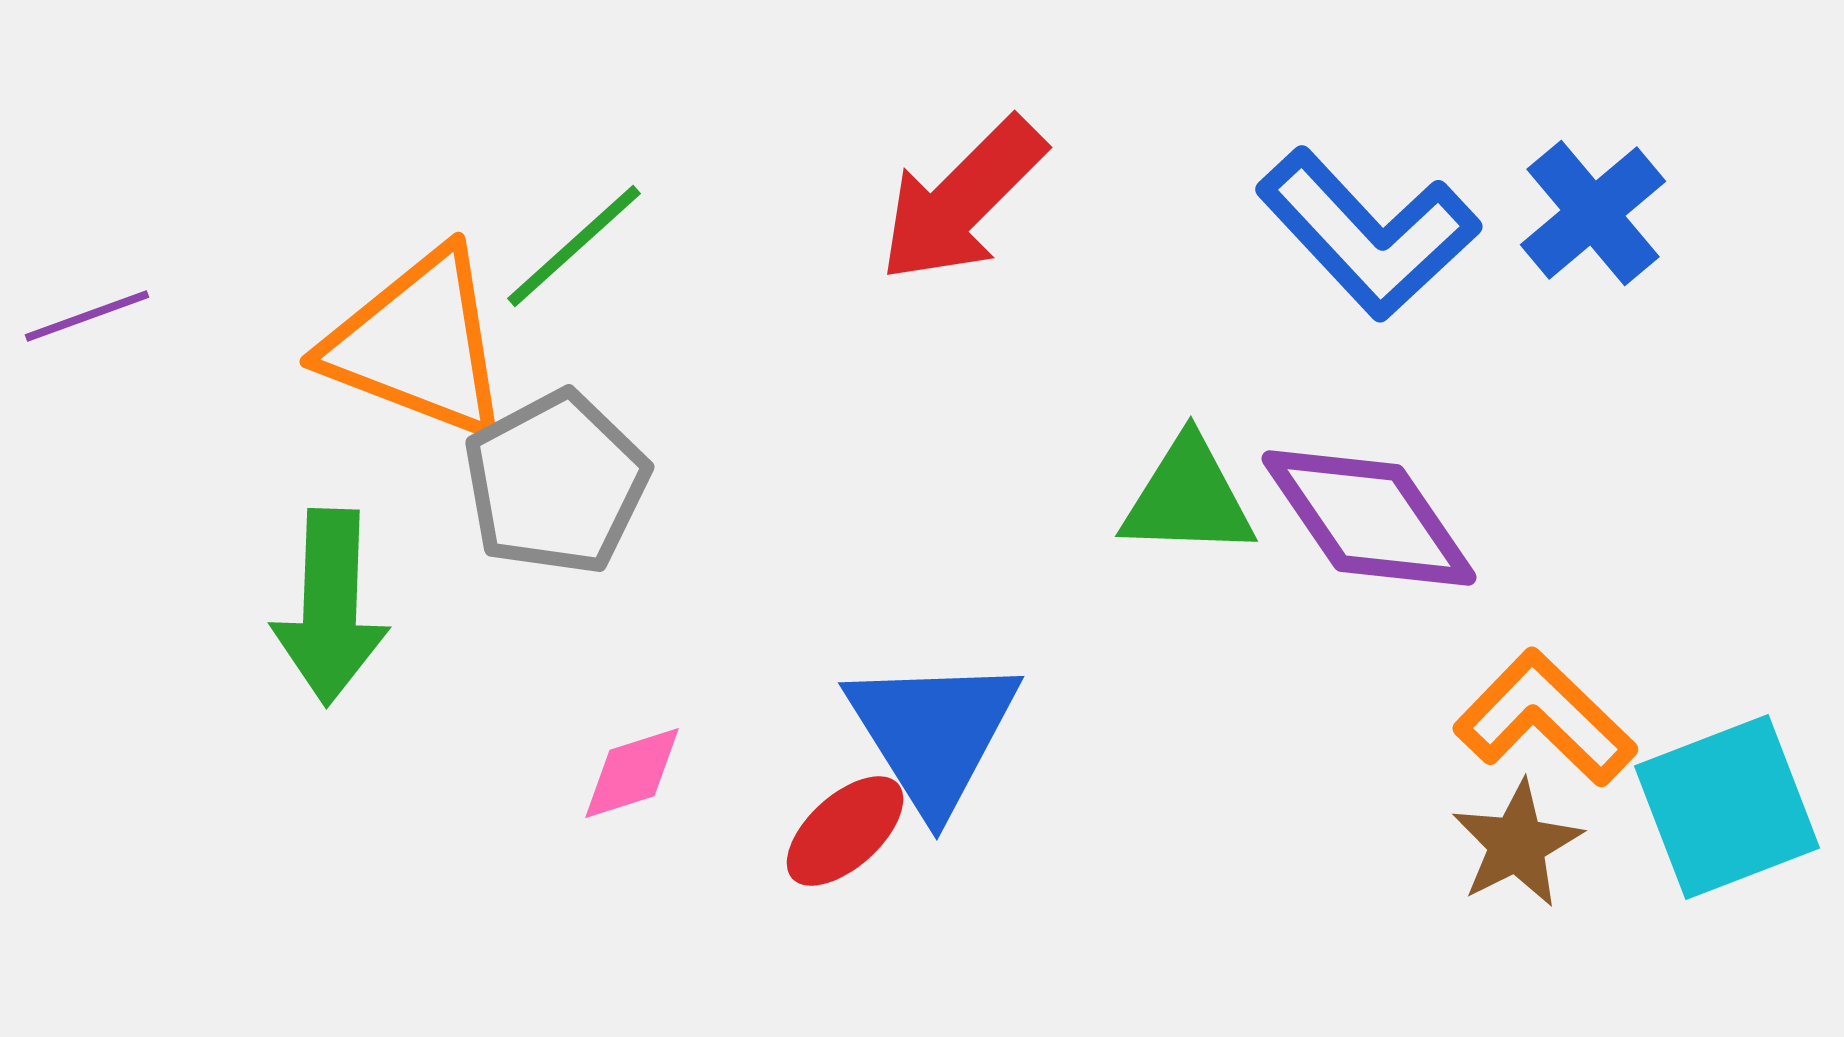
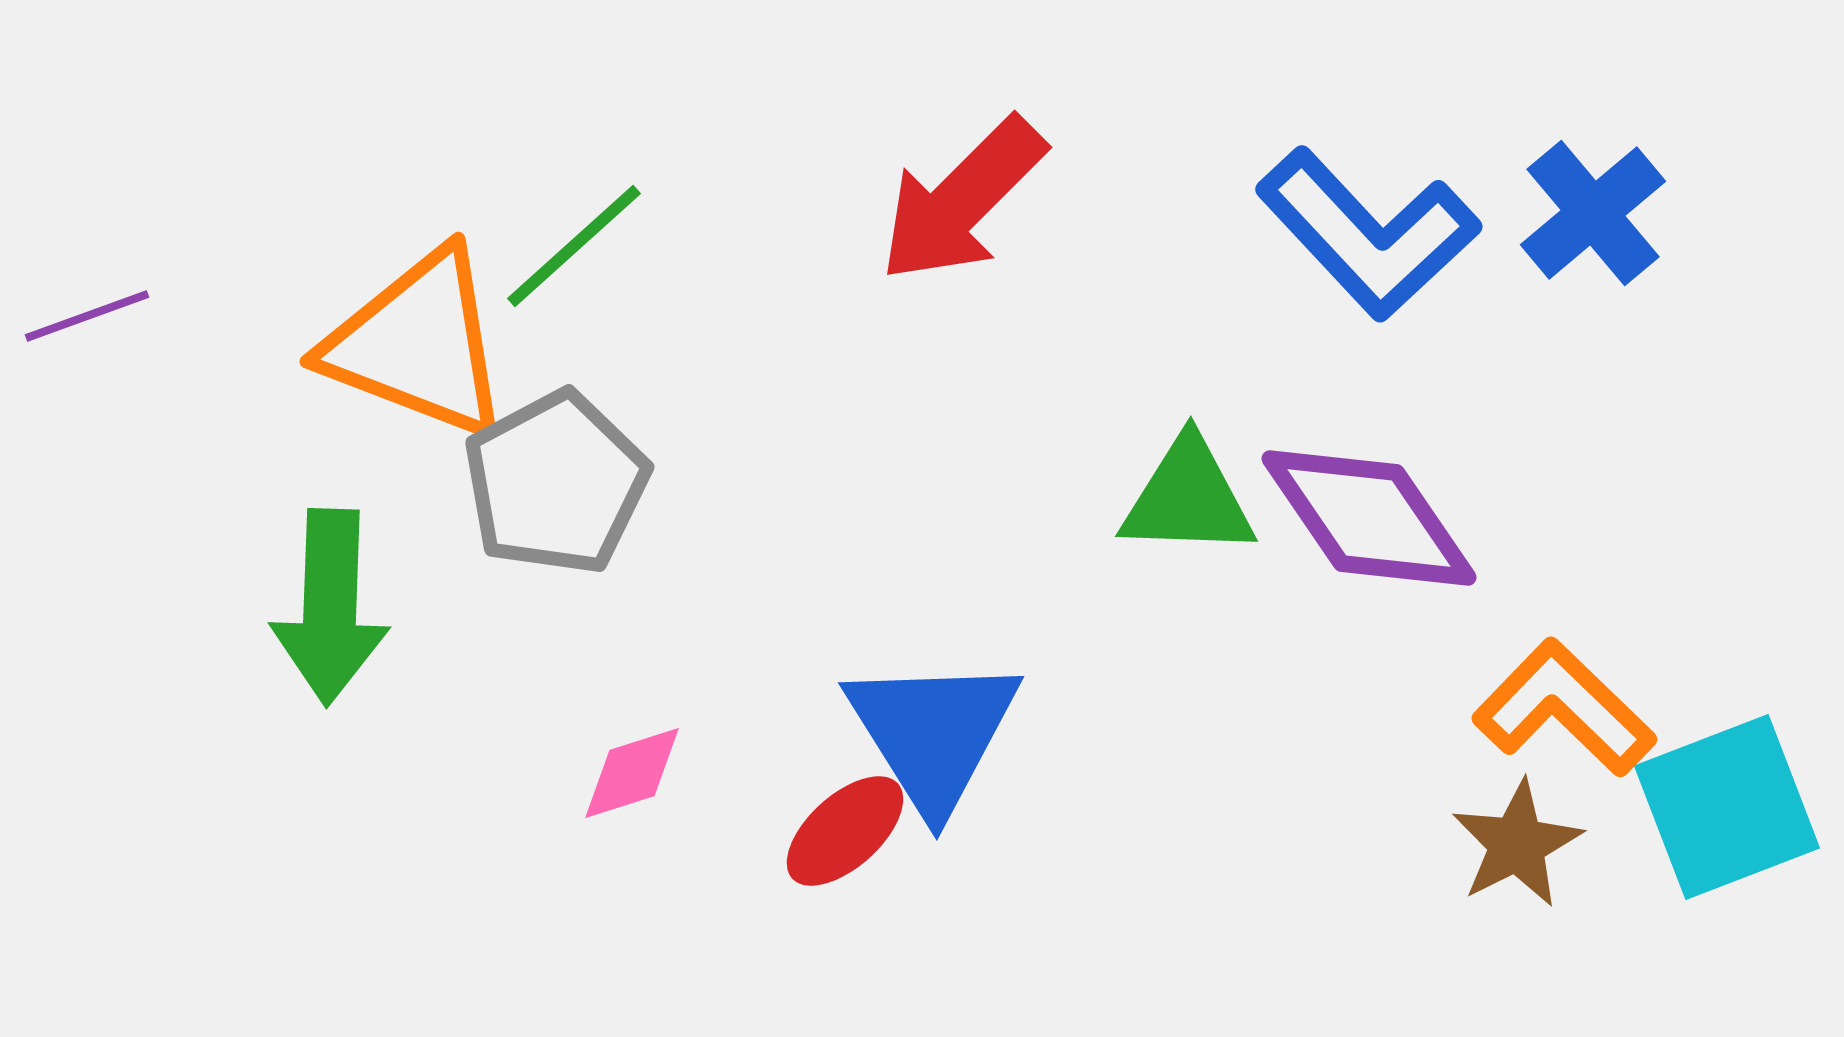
orange L-shape: moved 19 px right, 10 px up
